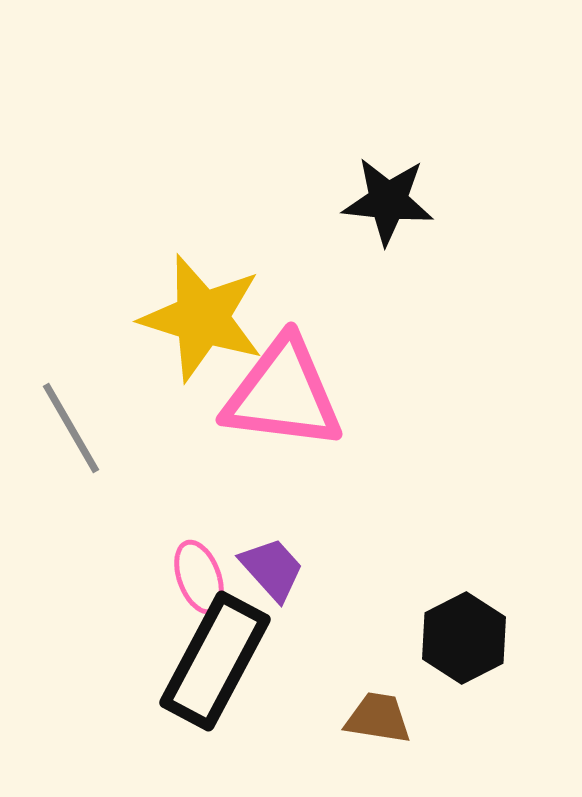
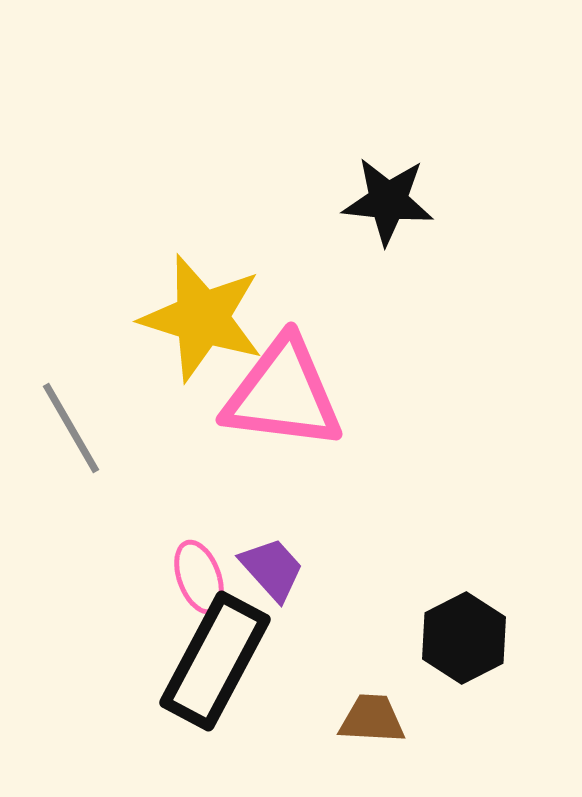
brown trapezoid: moved 6 px left, 1 px down; rotated 6 degrees counterclockwise
